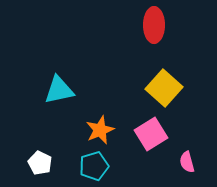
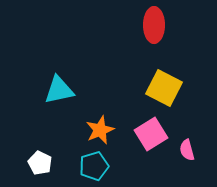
yellow square: rotated 15 degrees counterclockwise
pink semicircle: moved 12 px up
